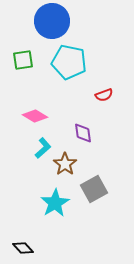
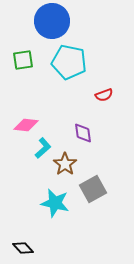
pink diamond: moved 9 px left, 9 px down; rotated 25 degrees counterclockwise
gray square: moved 1 px left
cyan star: rotated 28 degrees counterclockwise
